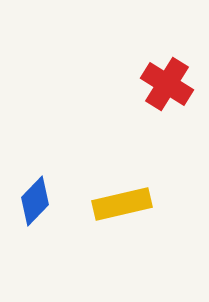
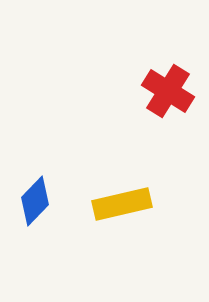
red cross: moved 1 px right, 7 px down
